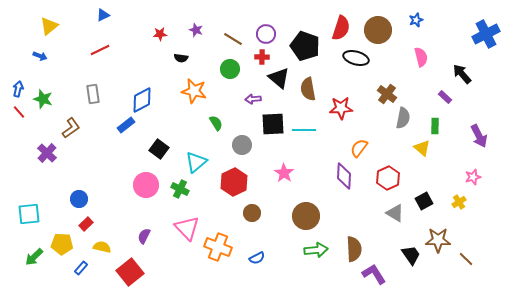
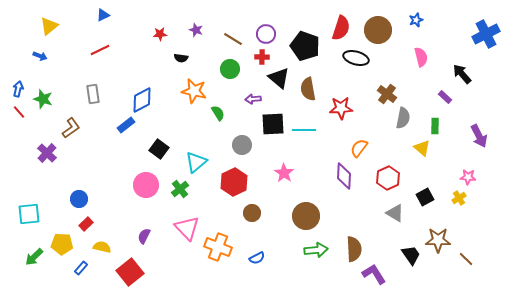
green semicircle at (216, 123): moved 2 px right, 10 px up
pink star at (473, 177): moved 5 px left; rotated 21 degrees clockwise
green cross at (180, 189): rotated 24 degrees clockwise
black square at (424, 201): moved 1 px right, 4 px up
yellow cross at (459, 202): moved 4 px up
